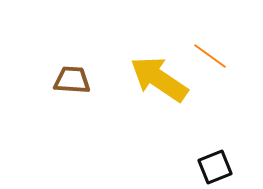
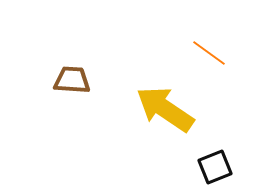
orange line: moved 1 px left, 3 px up
yellow arrow: moved 6 px right, 30 px down
